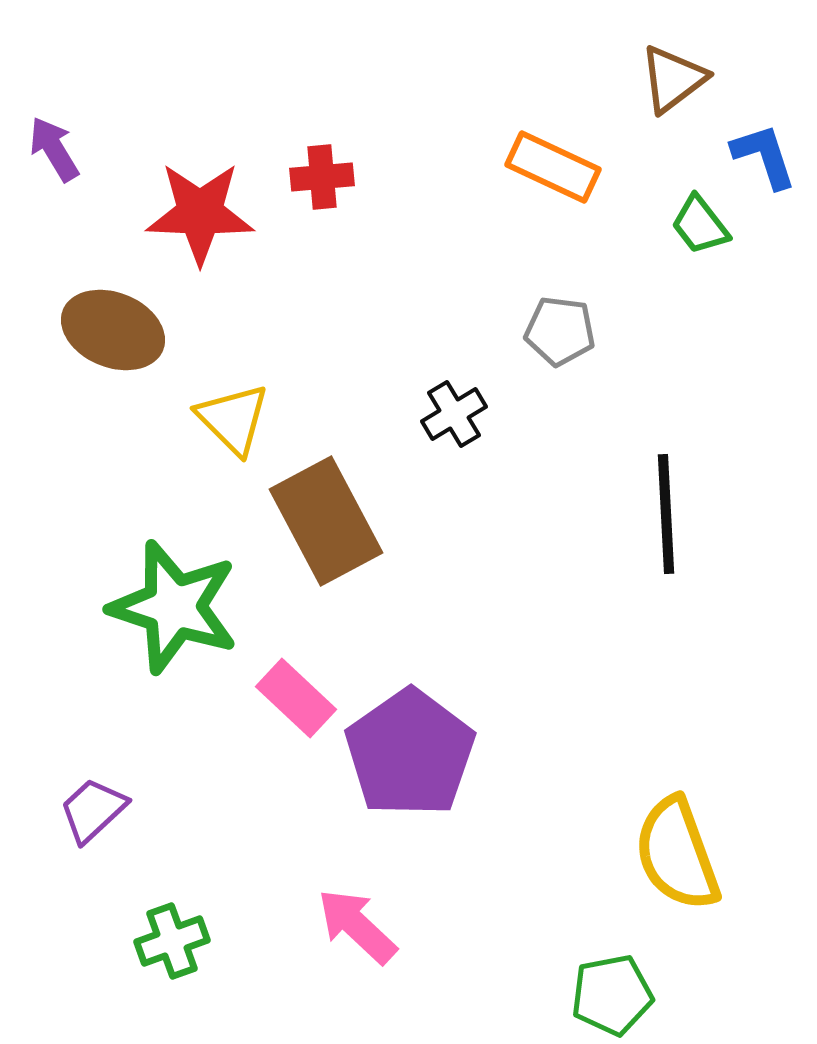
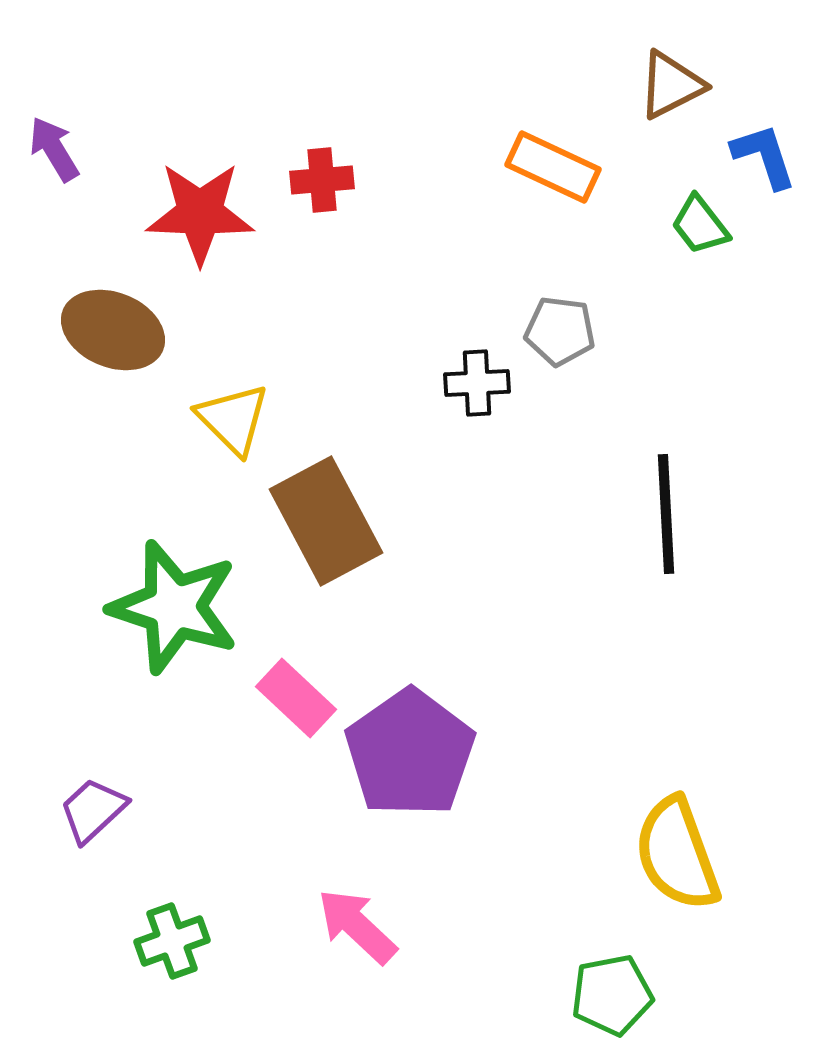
brown triangle: moved 2 px left, 6 px down; rotated 10 degrees clockwise
red cross: moved 3 px down
black cross: moved 23 px right, 31 px up; rotated 28 degrees clockwise
